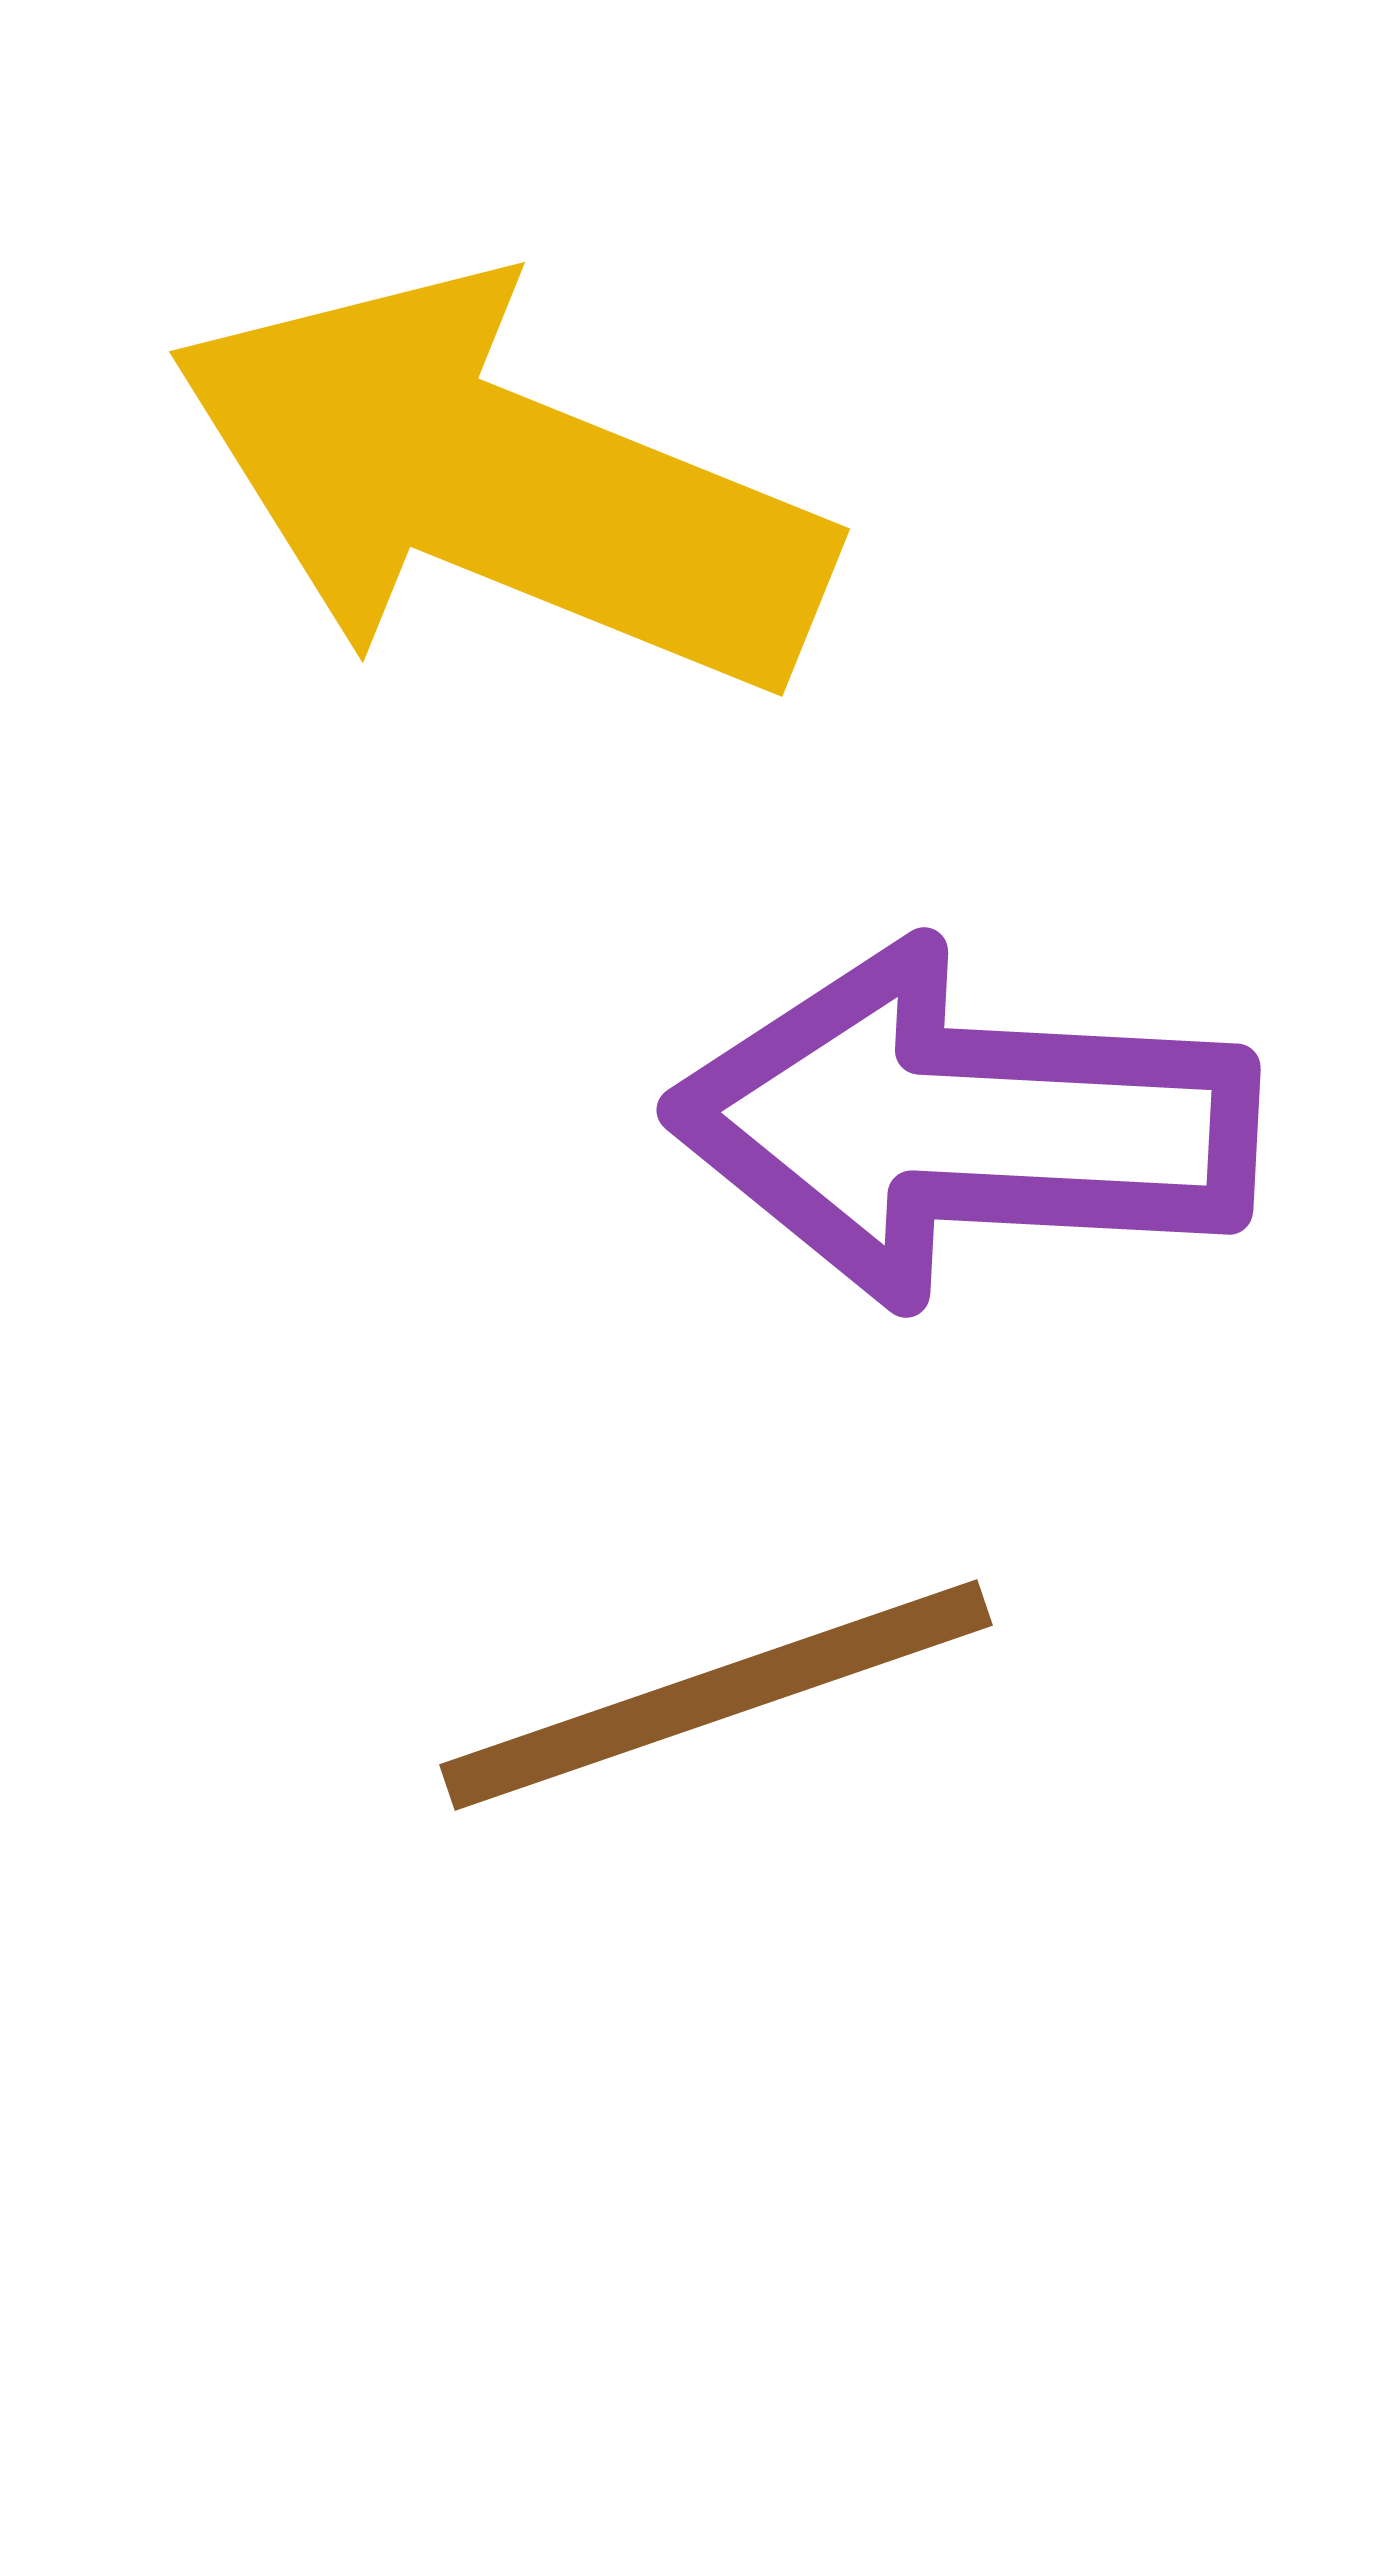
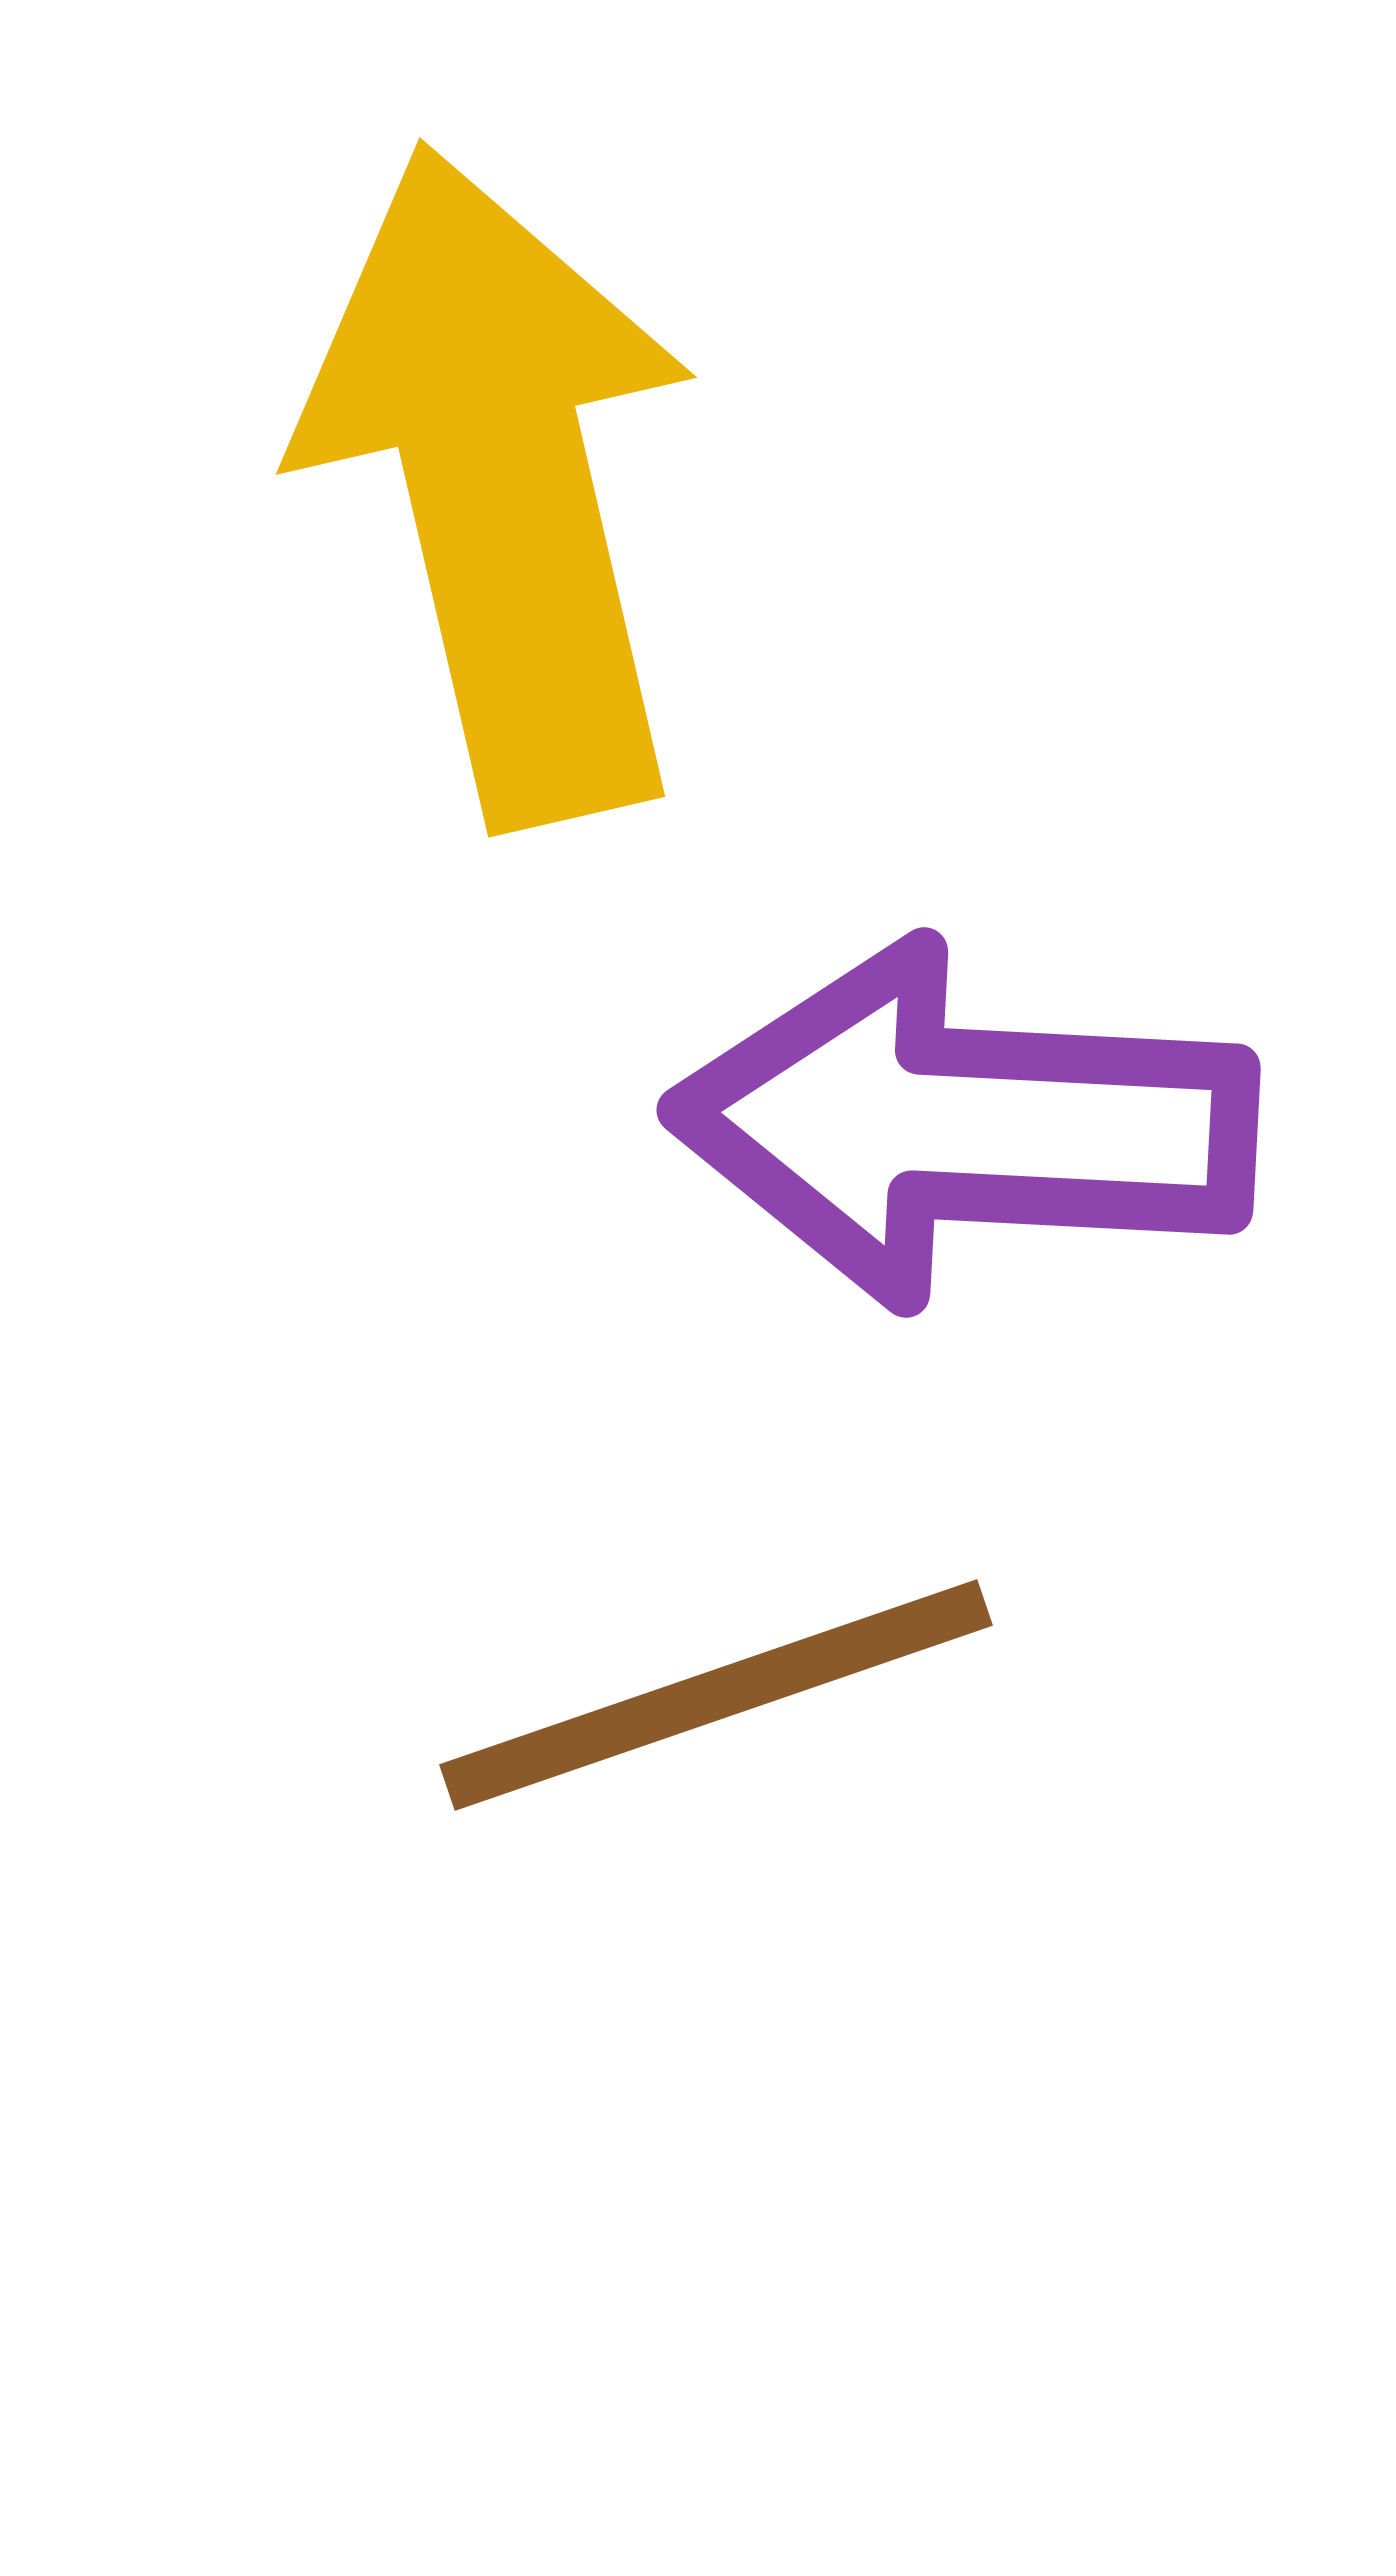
yellow arrow: rotated 55 degrees clockwise
